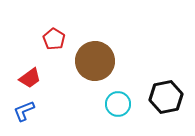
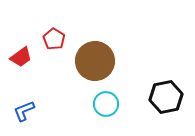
red trapezoid: moved 9 px left, 21 px up
cyan circle: moved 12 px left
